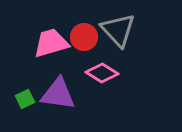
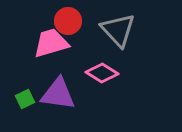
red circle: moved 16 px left, 16 px up
